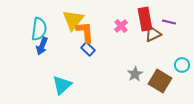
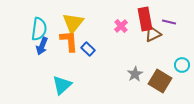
yellow triangle: moved 3 px down
orange L-shape: moved 16 px left, 9 px down
